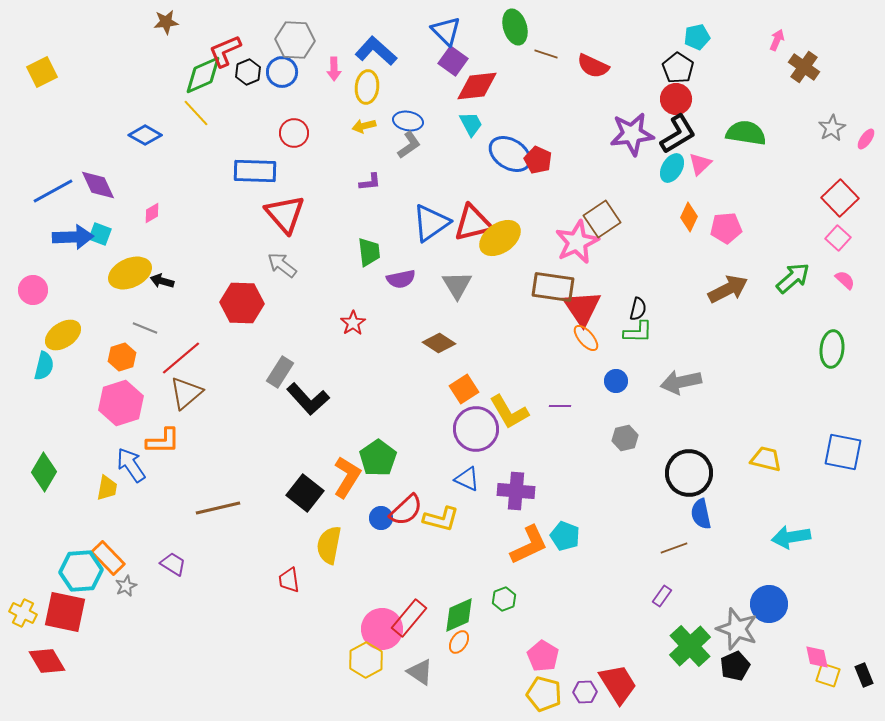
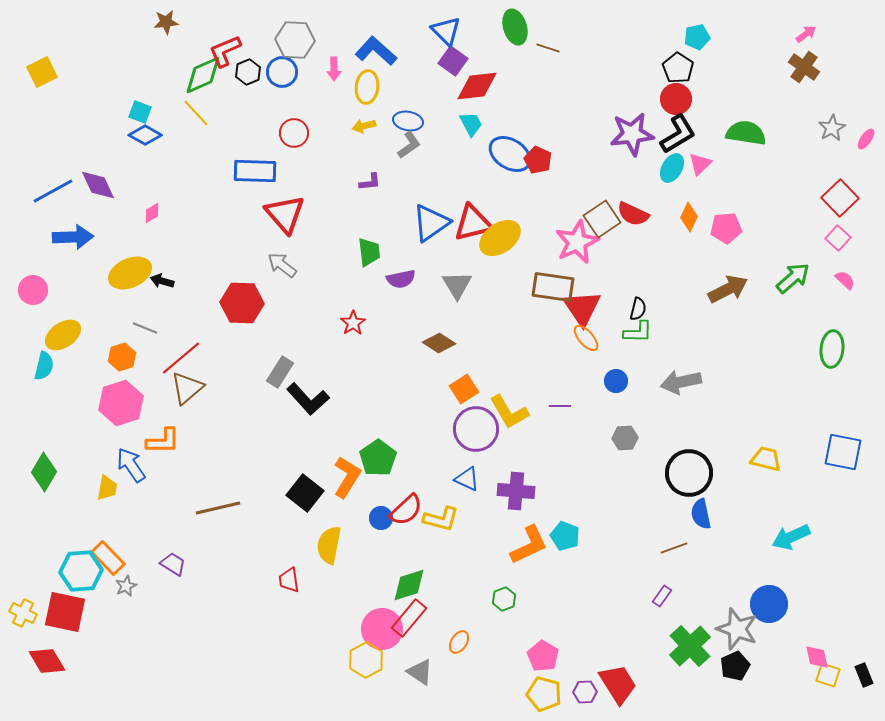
pink arrow at (777, 40): moved 29 px right, 6 px up; rotated 30 degrees clockwise
brown line at (546, 54): moved 2 px right, 6 px up
red semicircle at (593, 66): moved 40 px right, 148 px down
cyan square at (100, 234): moved 40 px right, 122 px up
brown triangle at (186, 393): moved 1 px right, 5 px up
gray hexagon at (625, 438): rotated 10 degrees clockwise
cyan arrow at (791, 537): rotated 15 degrees counterclockwise
green diamond at (459, 615): moved 50 px left, 30 px up; rotated 6 degrees clockwise
